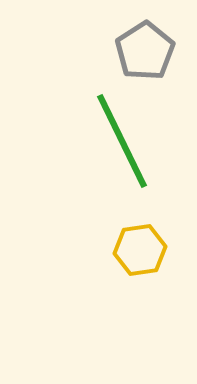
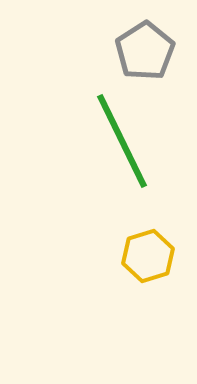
yellow hexagon: moved 8 px right, 6 px down; rotated 9 degrees counterclockwise
